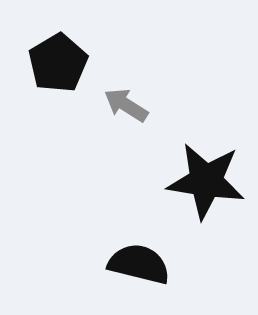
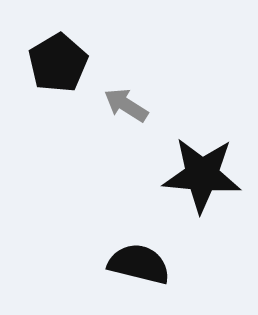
black star: moved 4 px left, 6 px up; rotated 4 degrees counterclockwise
